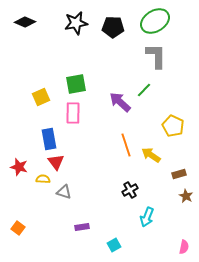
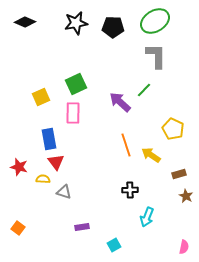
green square: rotated 15 degrees counterclockwise
yellow pentagon: moved 3 px down
black cross: rotated 28 degrees clockwise
